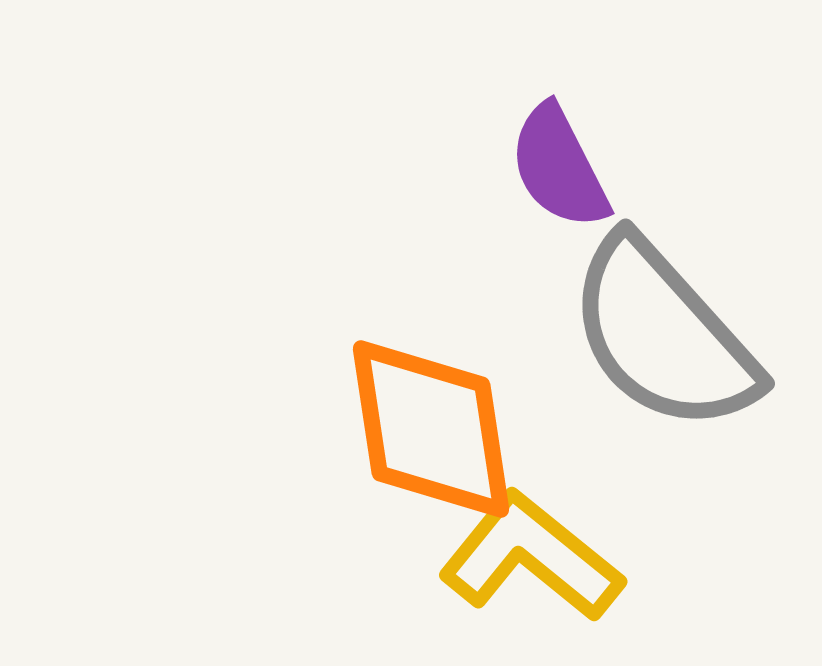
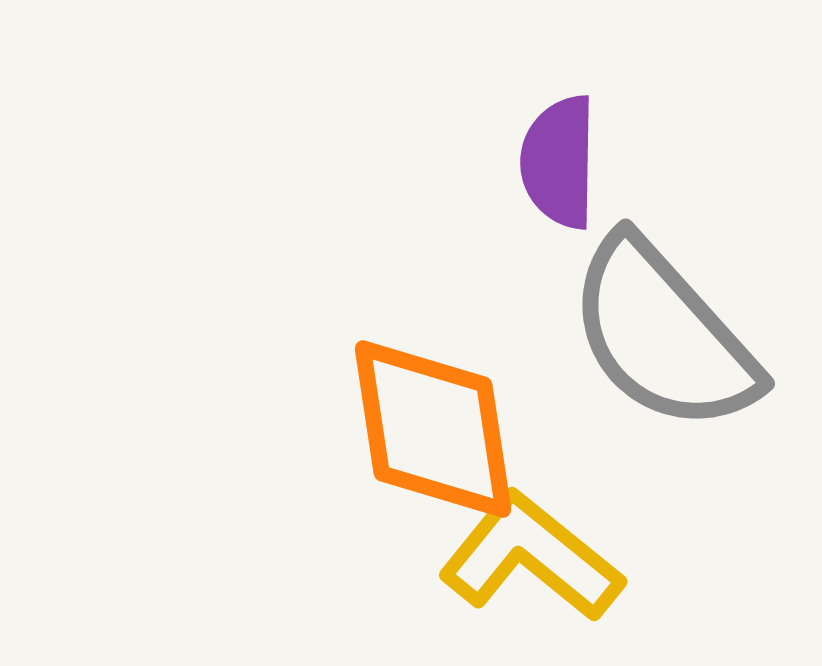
purple semicircle: moved 5 px up; rotated 28 degrees clockwise
orange diamond: moved 2 px right
